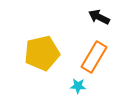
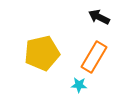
cyan star: moved 1 px right, 1 px up
